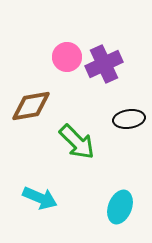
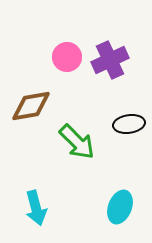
purple cross: moved 6 px right, 4 px up
black ellipse: moved 5 px down
cyan arrow: moved 4 px left, 10 px down; rotated 52 degrees clockwise
